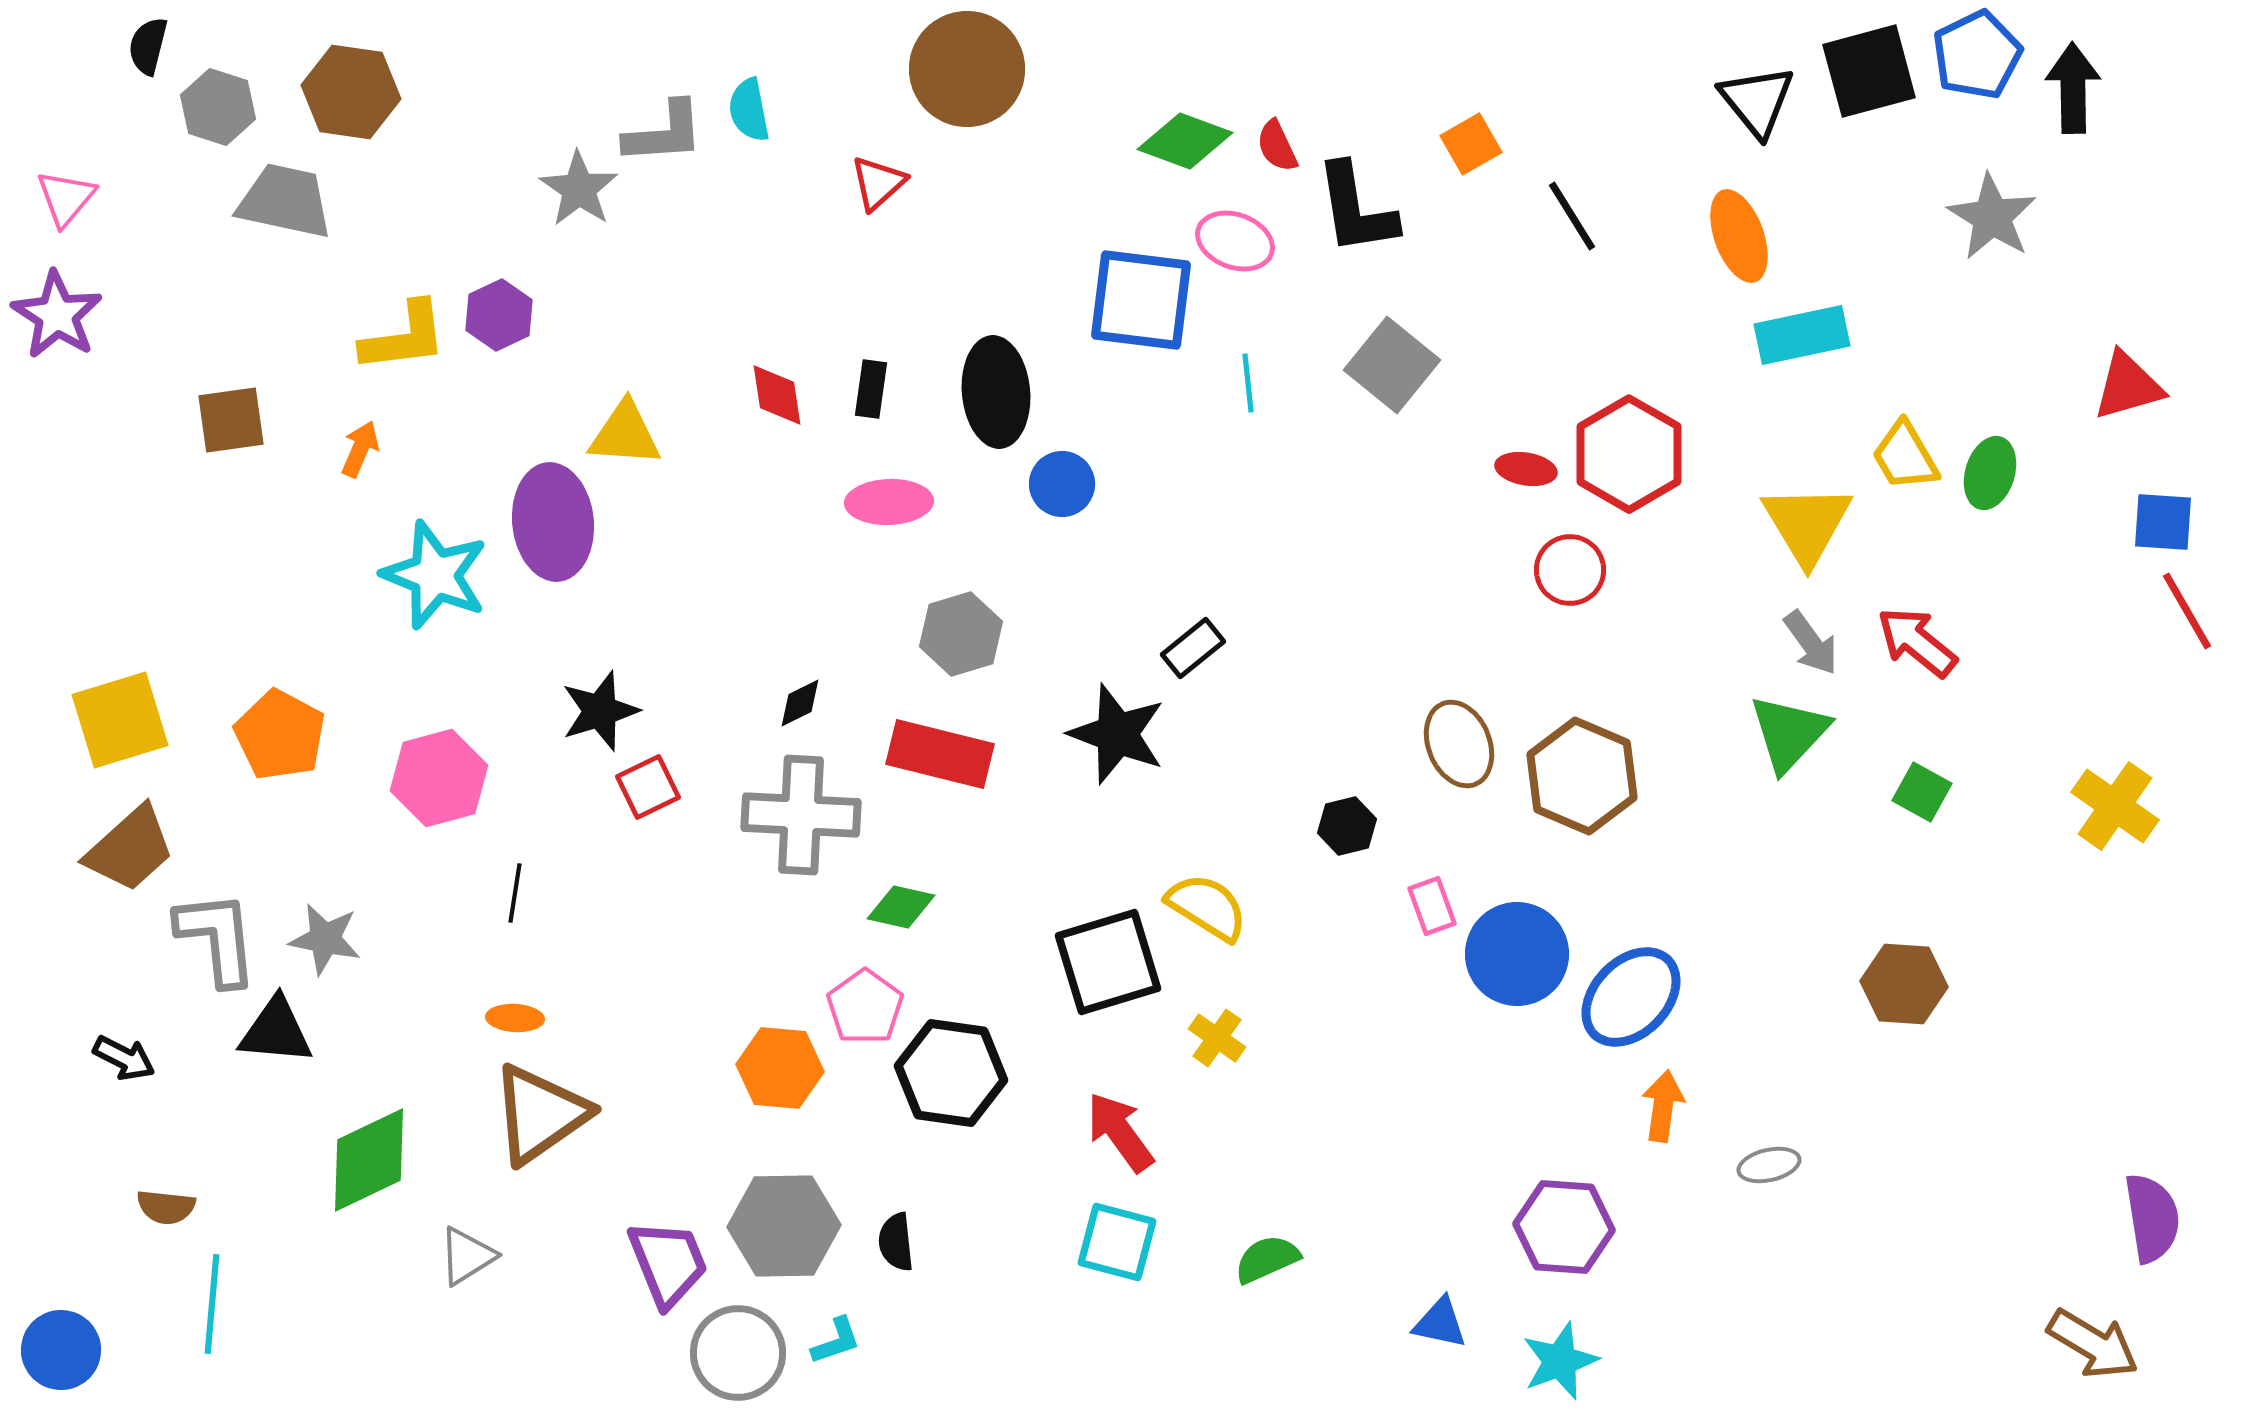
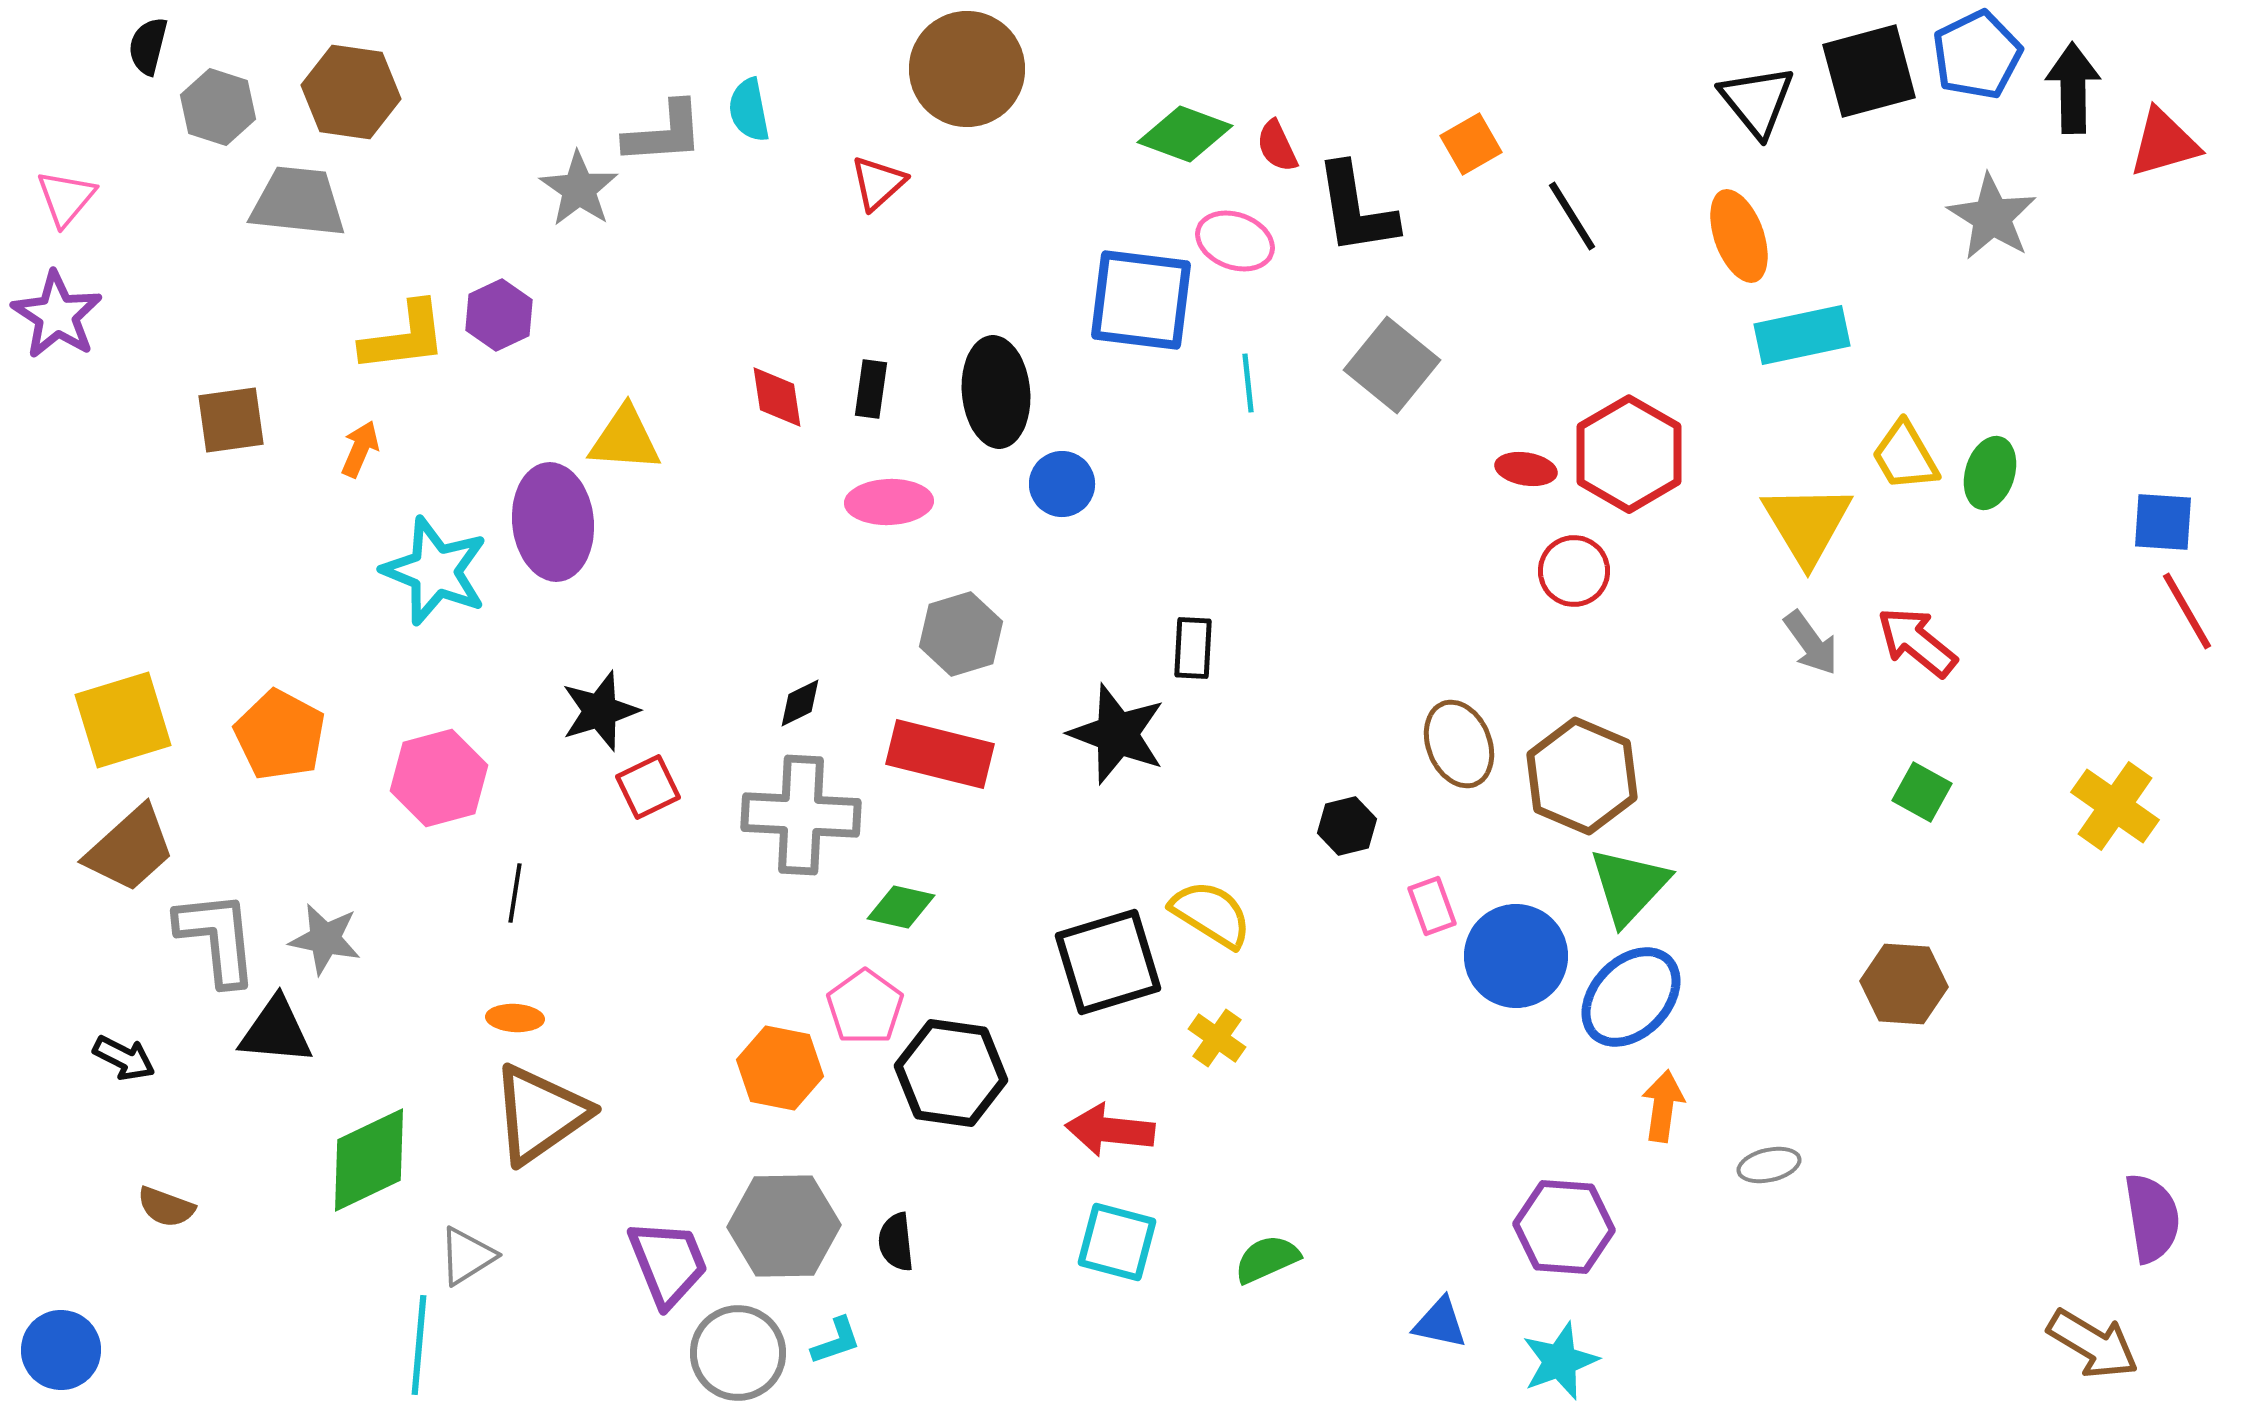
green diamond at (1185, 141): moved 7 px up
gray trapezoid at (285, 201): moved 13 px right, 1 px down; rotated 6 degrees counterclockwise
red triangle at (2128, 386): moved 36 px right, 243 px up
red diamond at (777, 395): moved 2 px down
yellow triangle at (625, 434): moved 5 px down
red circle at (1570, 570): moved 4 px right, 1 px down
cyan star at (435, 575): moved 4 px up
black rectangle at (1193, 648): rotated 48 degrees counterclockwise
yellow square at (120, 720): moved 3 px right
green triangle at (1789, 733): moved 160 px left, 153 px down
yellow semicircle at (1207, 907): moved 4 px right, 7 px down
blue circle at (1517, 954): moved 1 px left, 2 px down
orange hexagon at (780, 1068): rotated 6 degrees clockwise
red arrow at (1120, 1132): moved 10 px left, 2 px up; rotated 48 degrees counterclockwise
brown semicircle at (166, 1207): rotated 14 degrees clockwise
cyan line at (212, 1304): moved 207 px right, 41 px down
